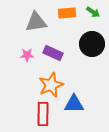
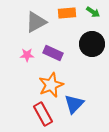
gray triangle: rotated 20 degrees counterclockwise
blue triangle: rotated 45 degrees counterclockwise
red rectangle: rotated 30 degrees counterclockwise
